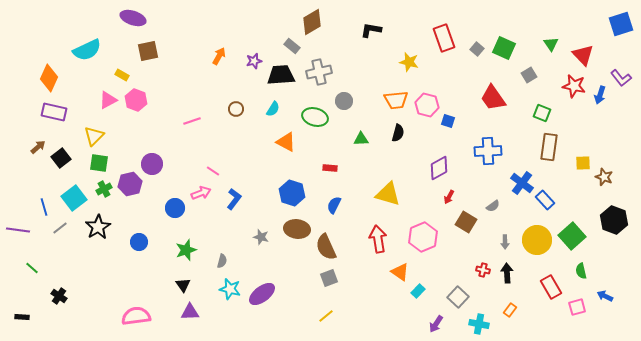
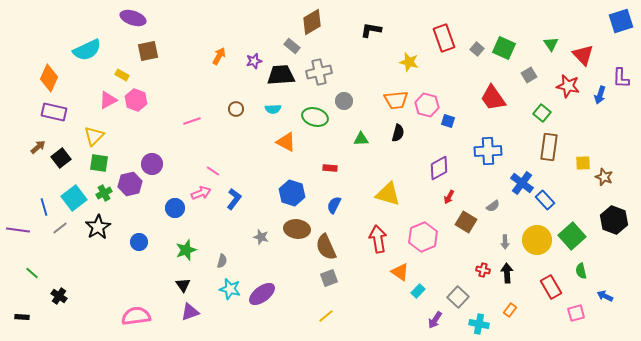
blue square at (621, 24): moved 3 px up
purple L-shape at (621, 78): rotated 40 degrees clockwise
red star at (574, 86): moved 6 px left
cyan semicircle at (273, 109): rotated 56 degrees clockwise
green square at (542, 113): rotated 18 degrees clockwise
green cross at (104, 189): moved 4 px down
green line at (32, 268): moved 5 px down
pink square at (577, 307): moved 1 px left, 6 px down
purple triangle at (190, 312): rotated 18 degrees counterclockwise
purple arrow at (436, 324): moved 1 px left, 4 px up
